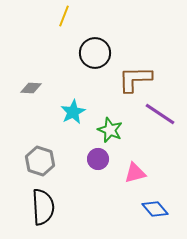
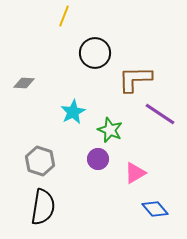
gray diamond: moved 7 px left, 5 px up
pink triangle: rotated 15 degrees counterclockwise
black semicircle: rotated 12 degrees clockwise
